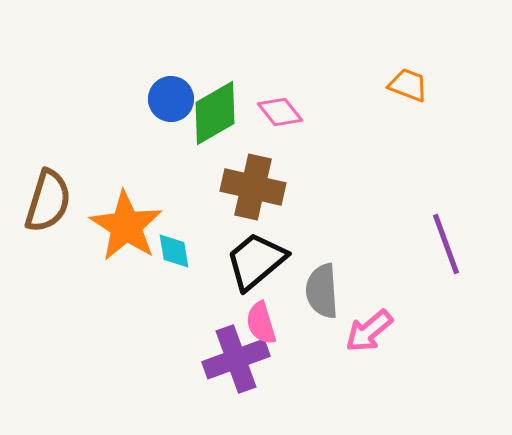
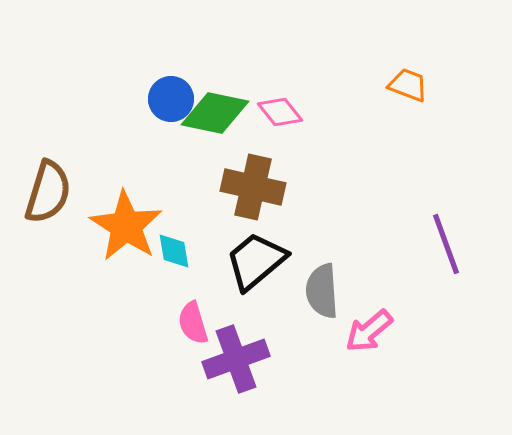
green diamond: rotated 42 degrees clockwise
brown semicircle: moved 9 px up
pink semicircle: moved 68 px left
